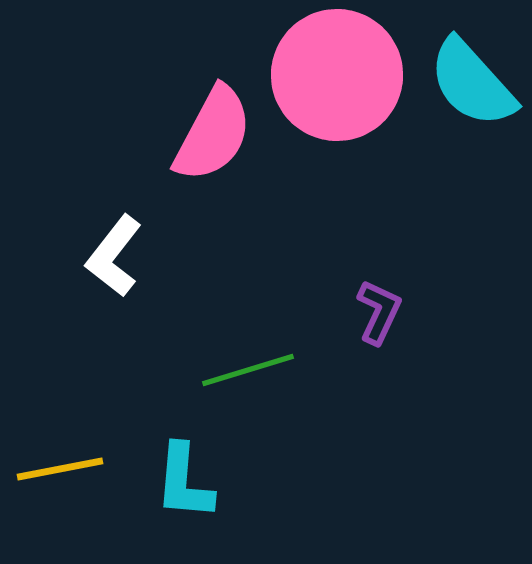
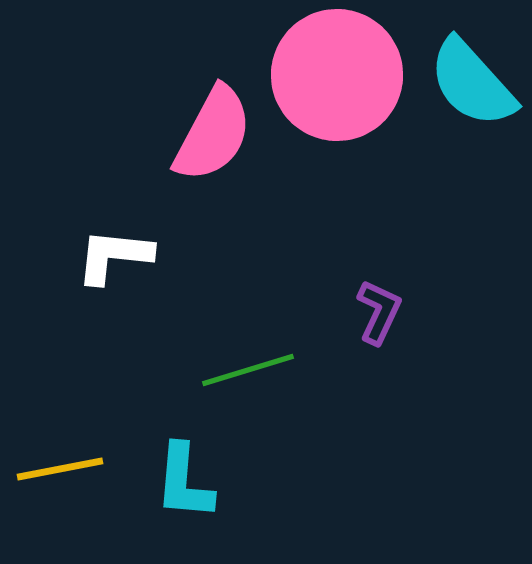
white L-shape: rotated 58 degrees clockwise
